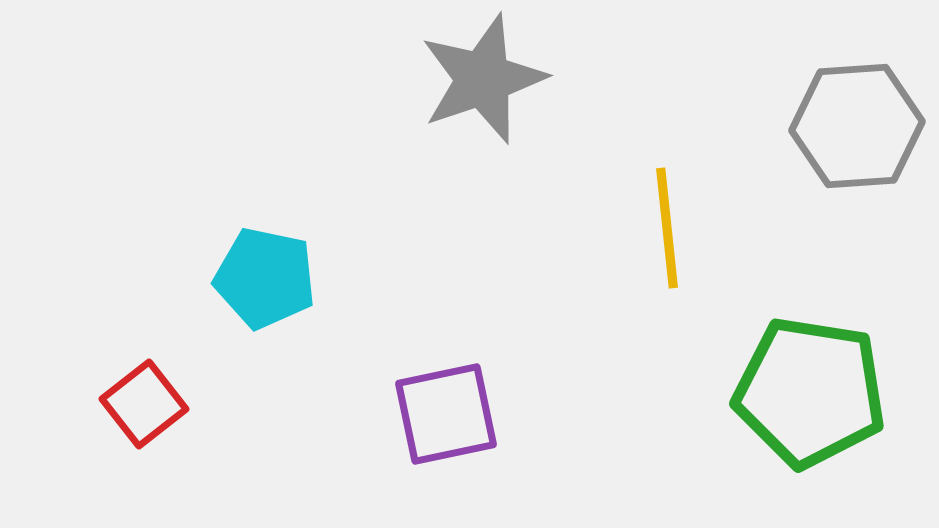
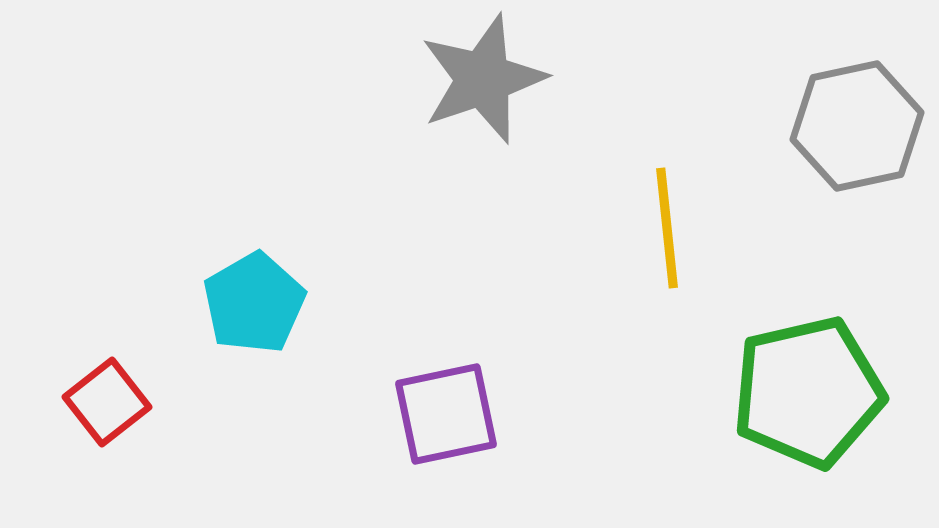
gray hexagon: rotated 8 degrees counterclockwise
cyan pentagon: moved 11 px left, 25 px down; rotated 30 degrees clockwise
green pentagon: moved 2 px left; rotated 22 degrees counterclockwise
red square: moved 37 px left, 2 px up
